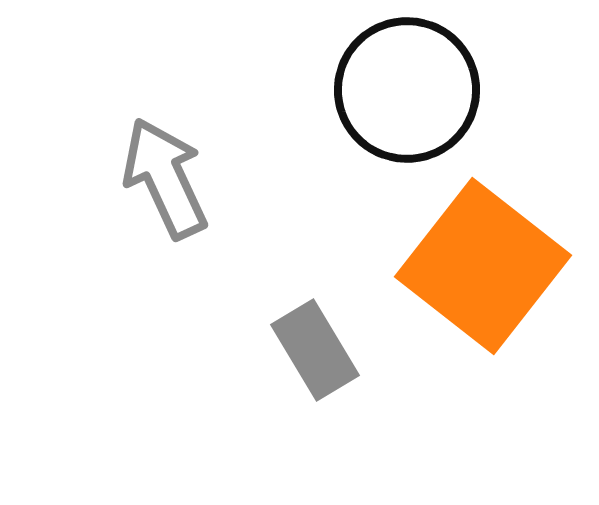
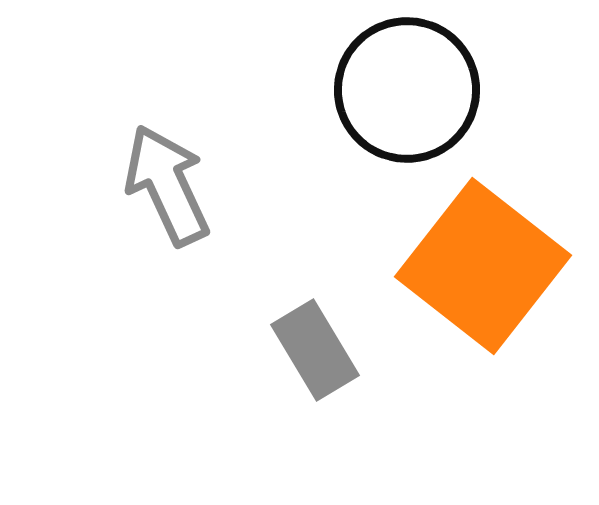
gray arrow: moved 2 px right, 7 px down
